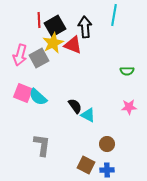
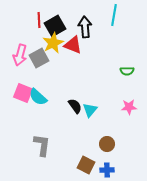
cyan triangle: moved 2 px right, 5 px up; rotated 42 degrees clockwise
